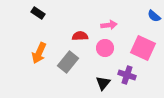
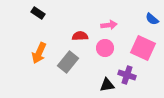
blue semicircle: moved 2 px left, 3 px down
black triangle: moved 4 px right, 2 px down; rotated 42 degrees clockwise
